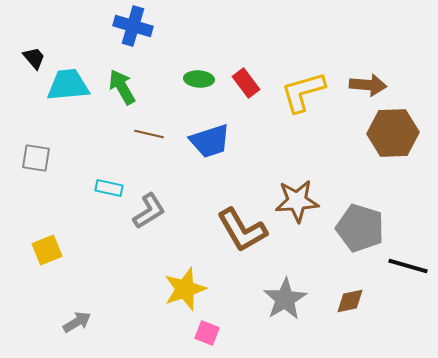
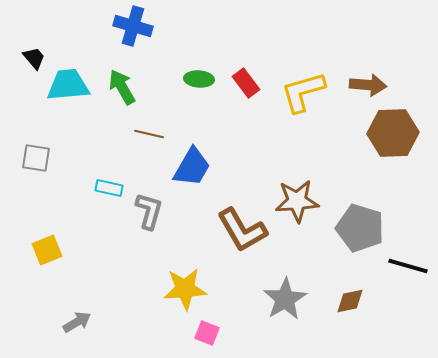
blue trapezoid: moved 18 px left, 26 px down; rotated 42 degrees counterclockwise
gray L-shape: rotated 42 degrees counterclockwise
yellow star: rotated 15 degrees clockwise
